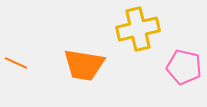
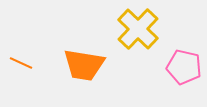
yellow cross: rotated 33 degrees counterclockwise
orange line: moved 5 px right
